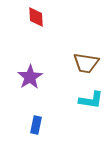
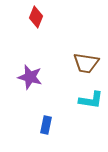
red diamond: rotated 25 degrees clockwise
purple star: rotated 25 degrees counterclockwise
blue rectangle: moved 10 px right
